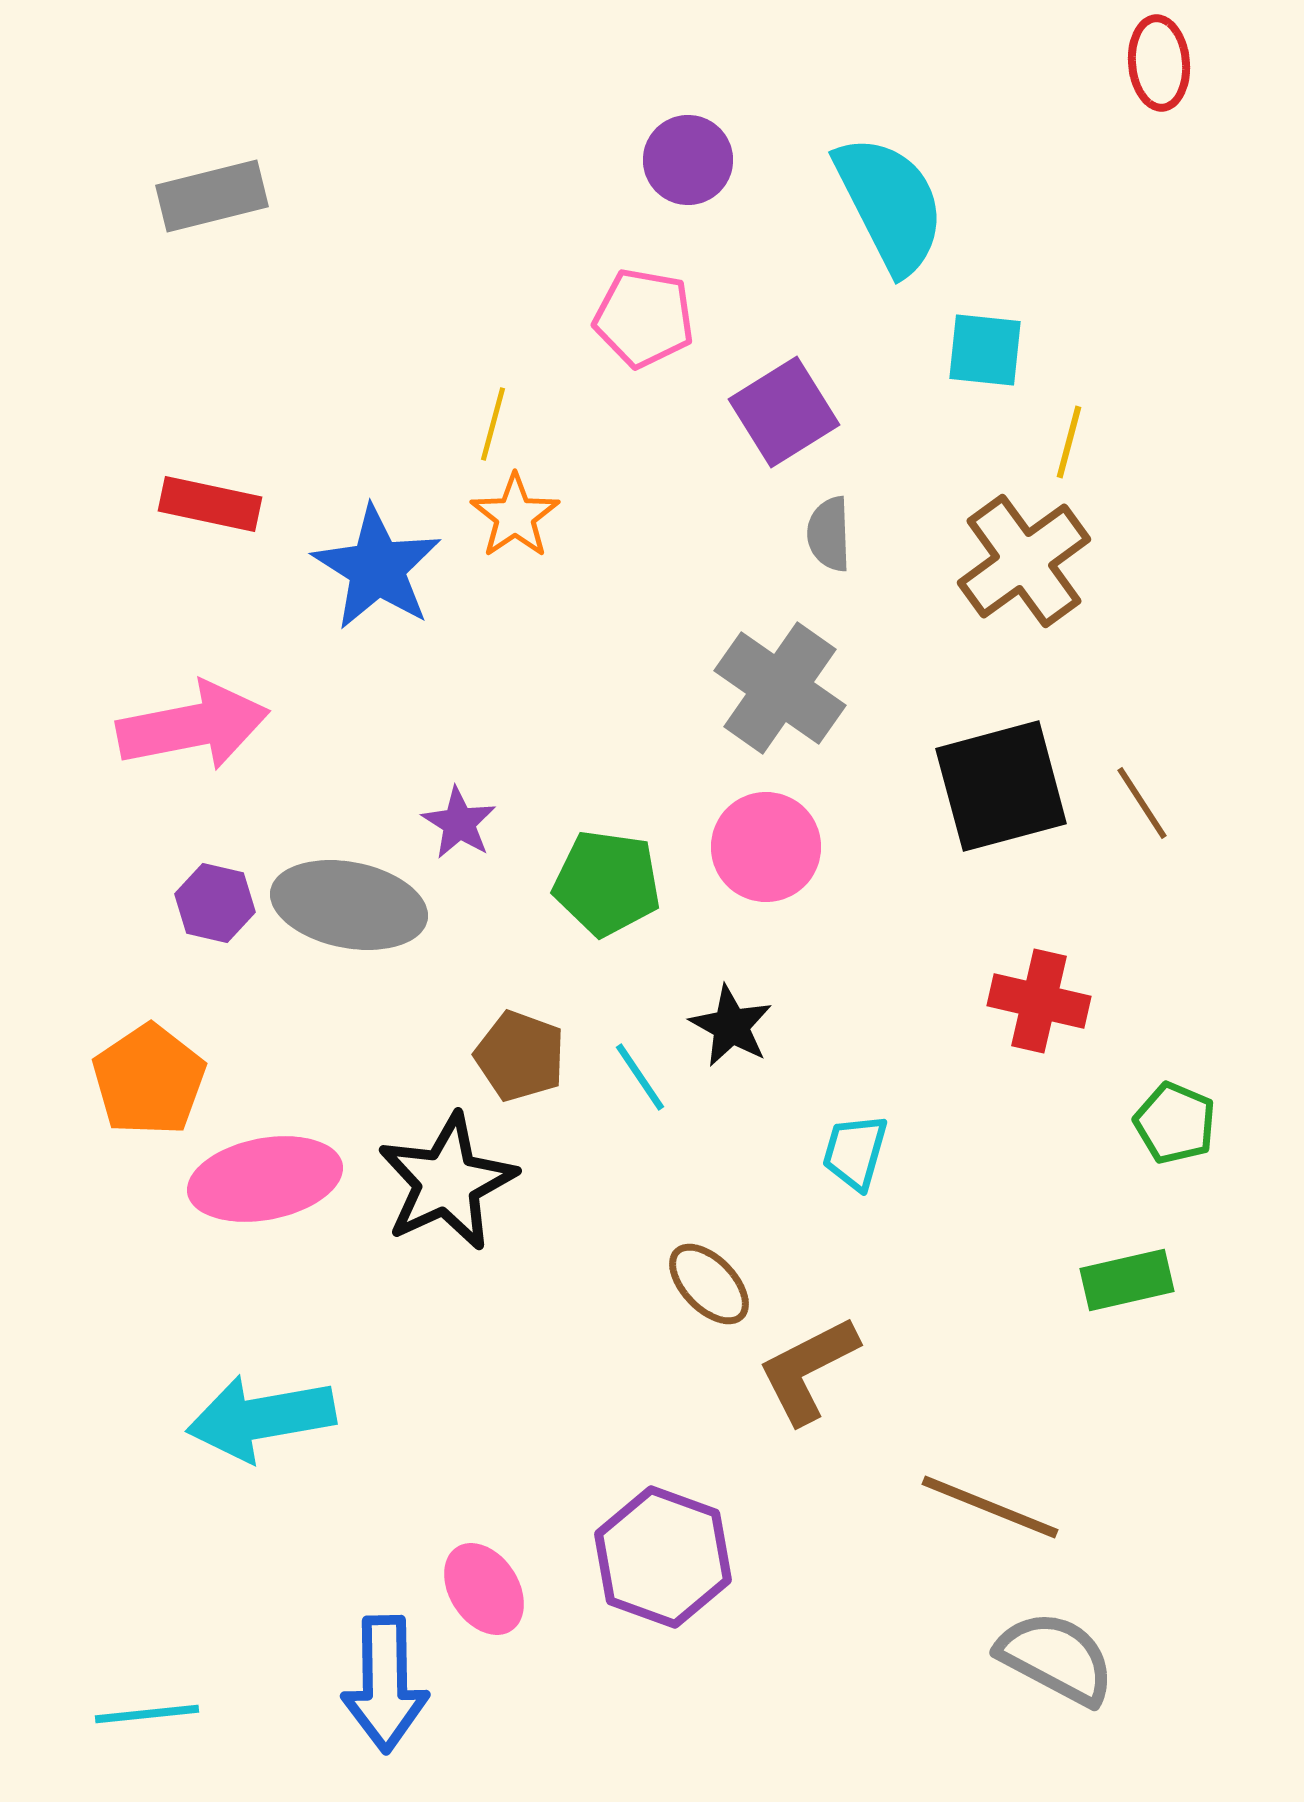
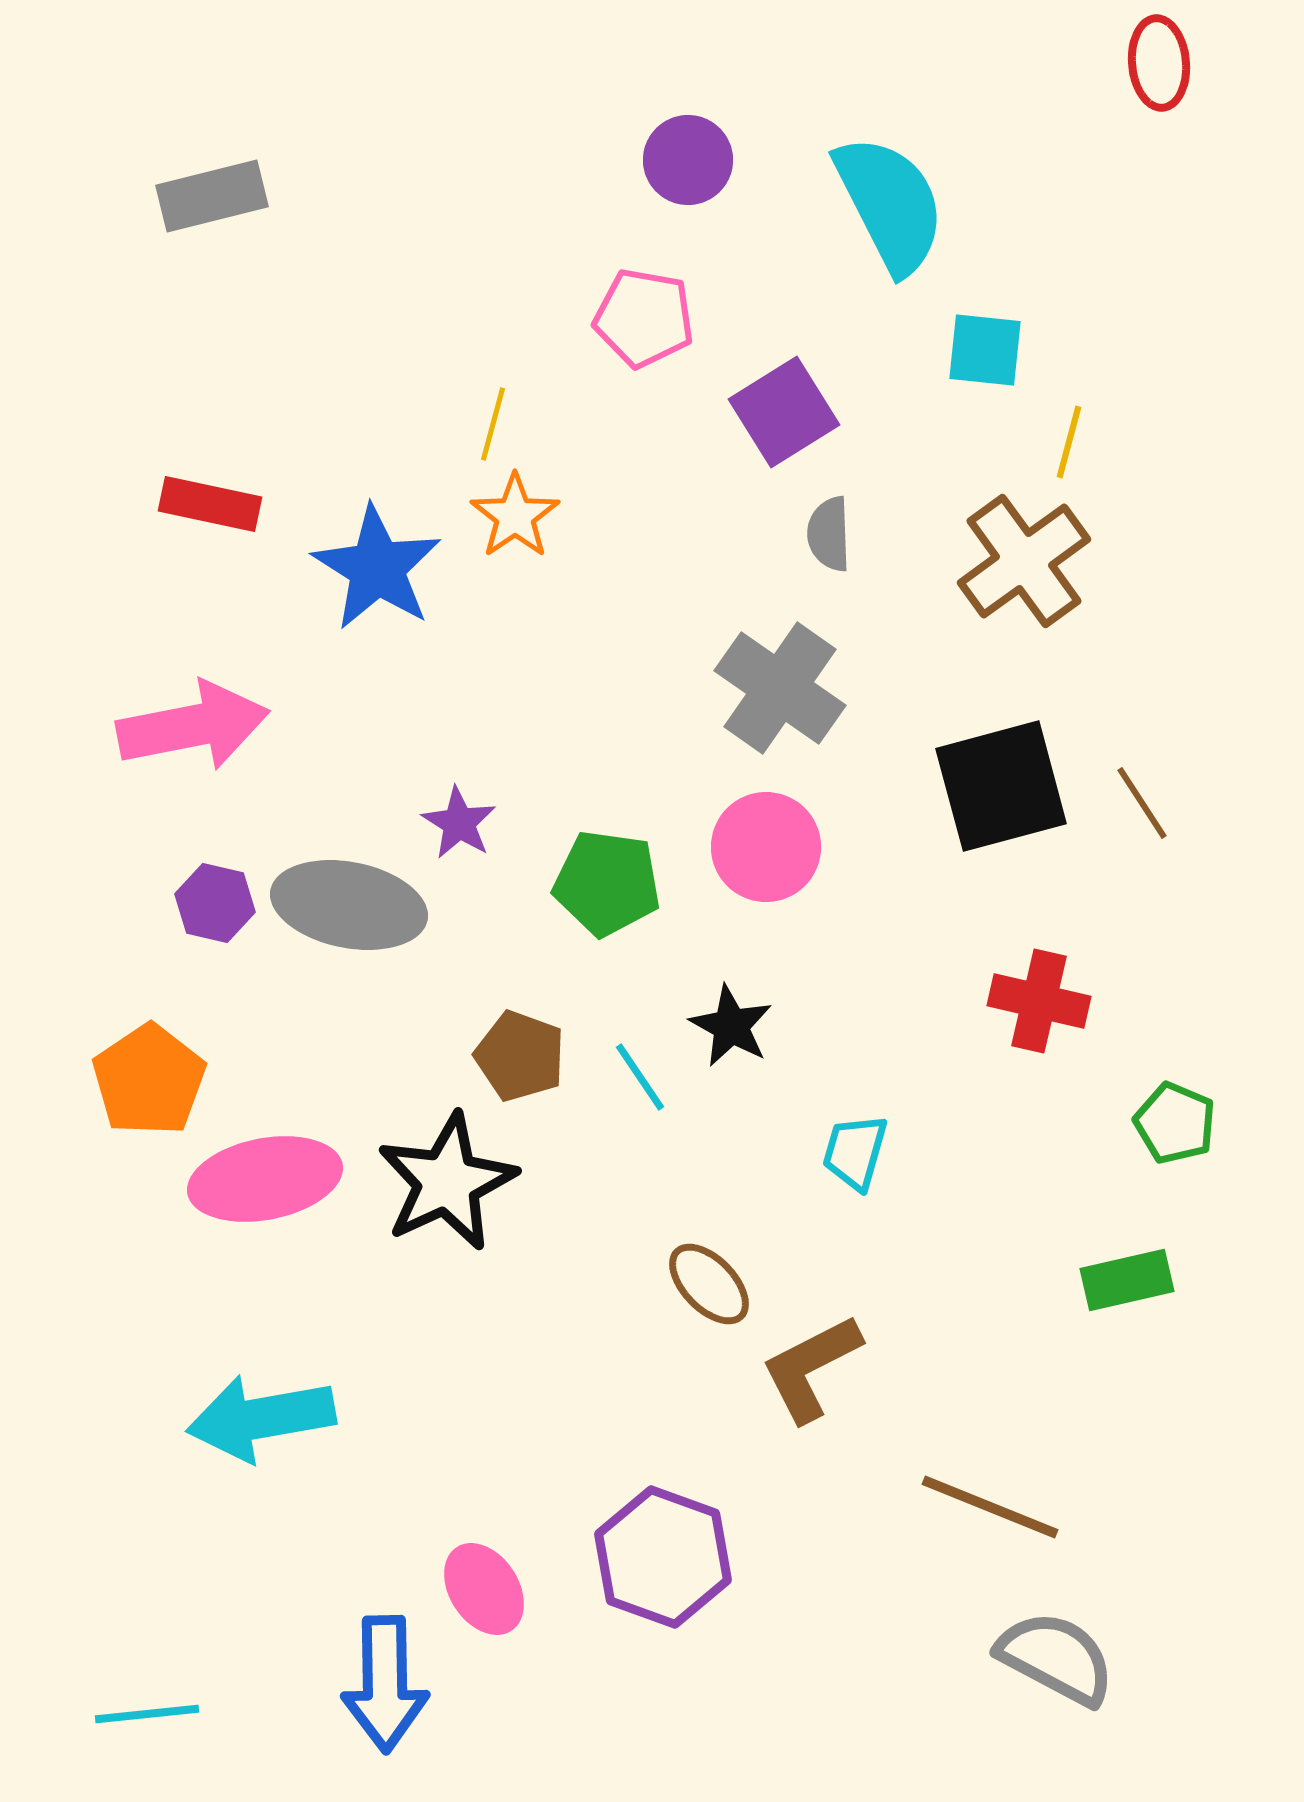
brown L-shape at (808, 1370): moved 3 px right, 2 px up
